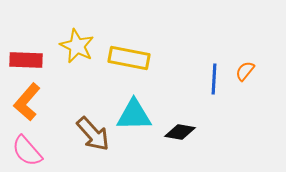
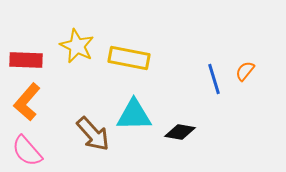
blue line: rotated 20 degrees counterclockwise
